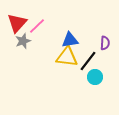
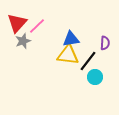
blue triangle: moved 1 px right, 1 px up
yellow triangle: moved 1 px right, 2 px up
